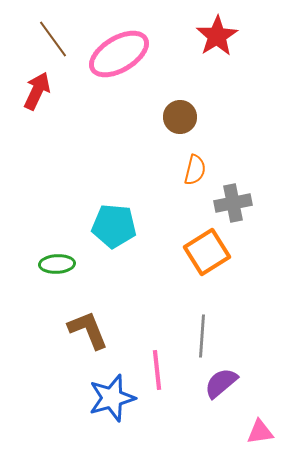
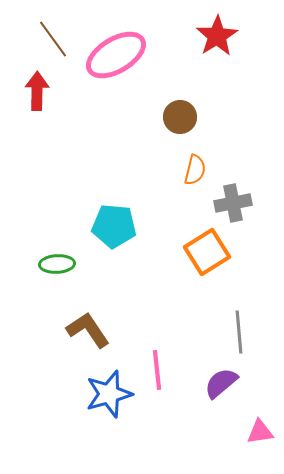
pink ellipse: moved 3 px left, 1 px down
red arrow: rotated 24 degrees counterclockwise
brown L-shape: rotated 12 degrees counterclockwise
gray line: moved 37 px right, 4 px up; rotated 9 degrees counterclockwise
blue star: moved 3 px left, 4 px up
